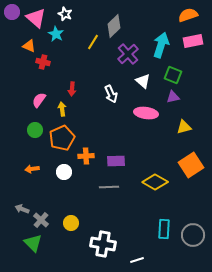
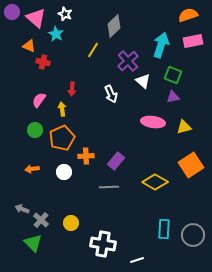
yellow line: moved 8 px down
purple cross: moved 7 px down
pink ellipse: moved 7 px right, 9 px down
purple rectangle: rotated 48 degrees counterclockwise
